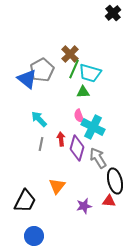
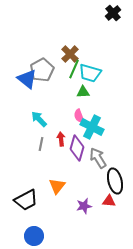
cyan cross: moved 1 px left
black trapezoid: moved 1 px right, 1 px up; rotated 35 degrees clockwise
